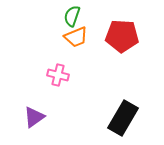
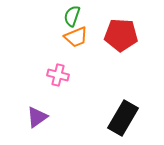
red pentagon: moved 1 px left, 1 px up
purple triangle: moved 3 px right
